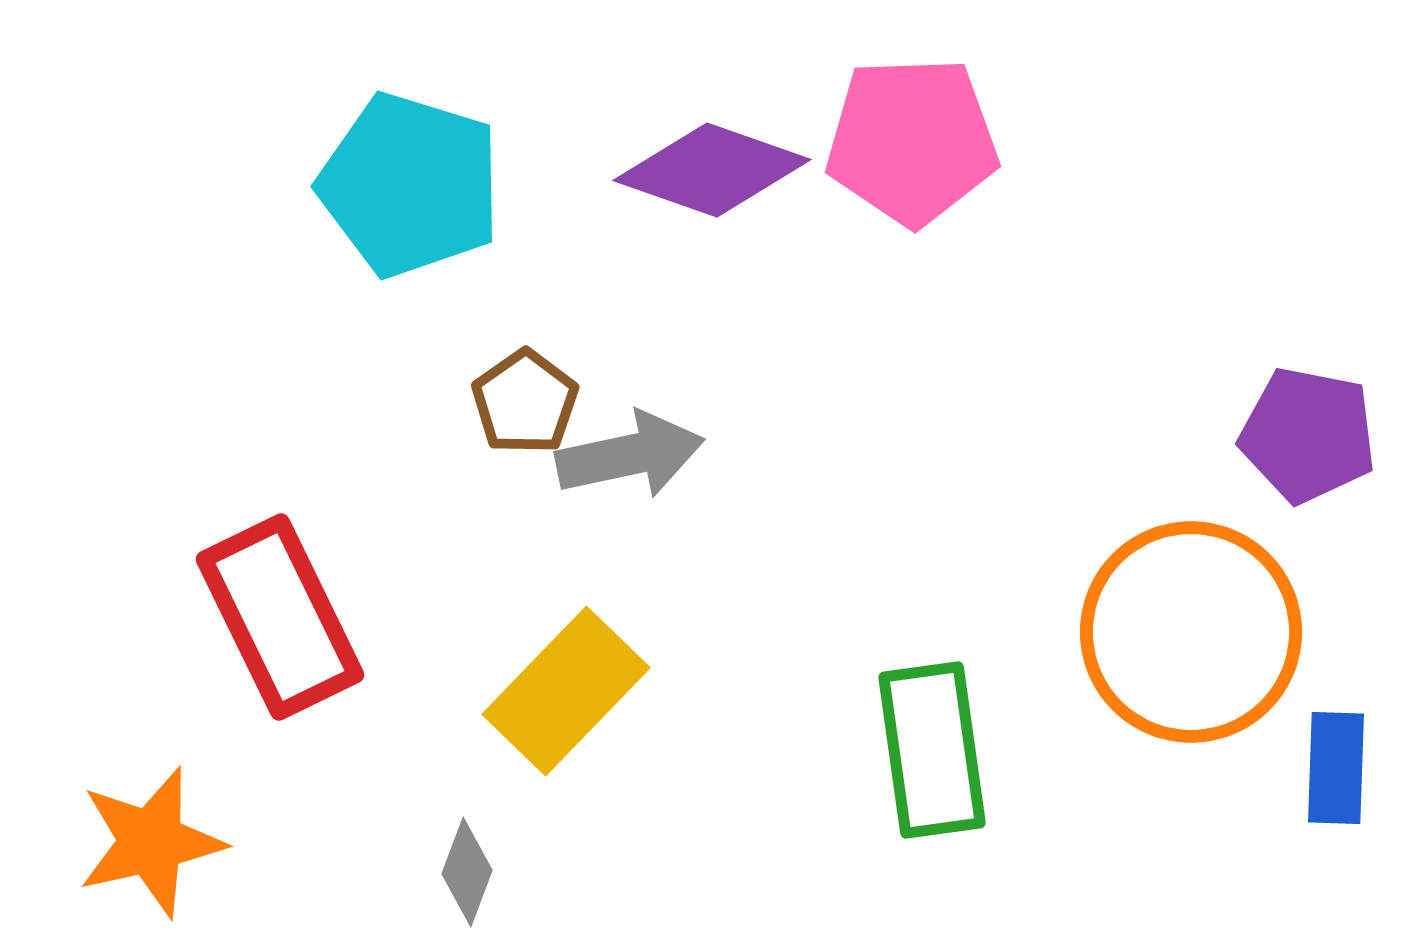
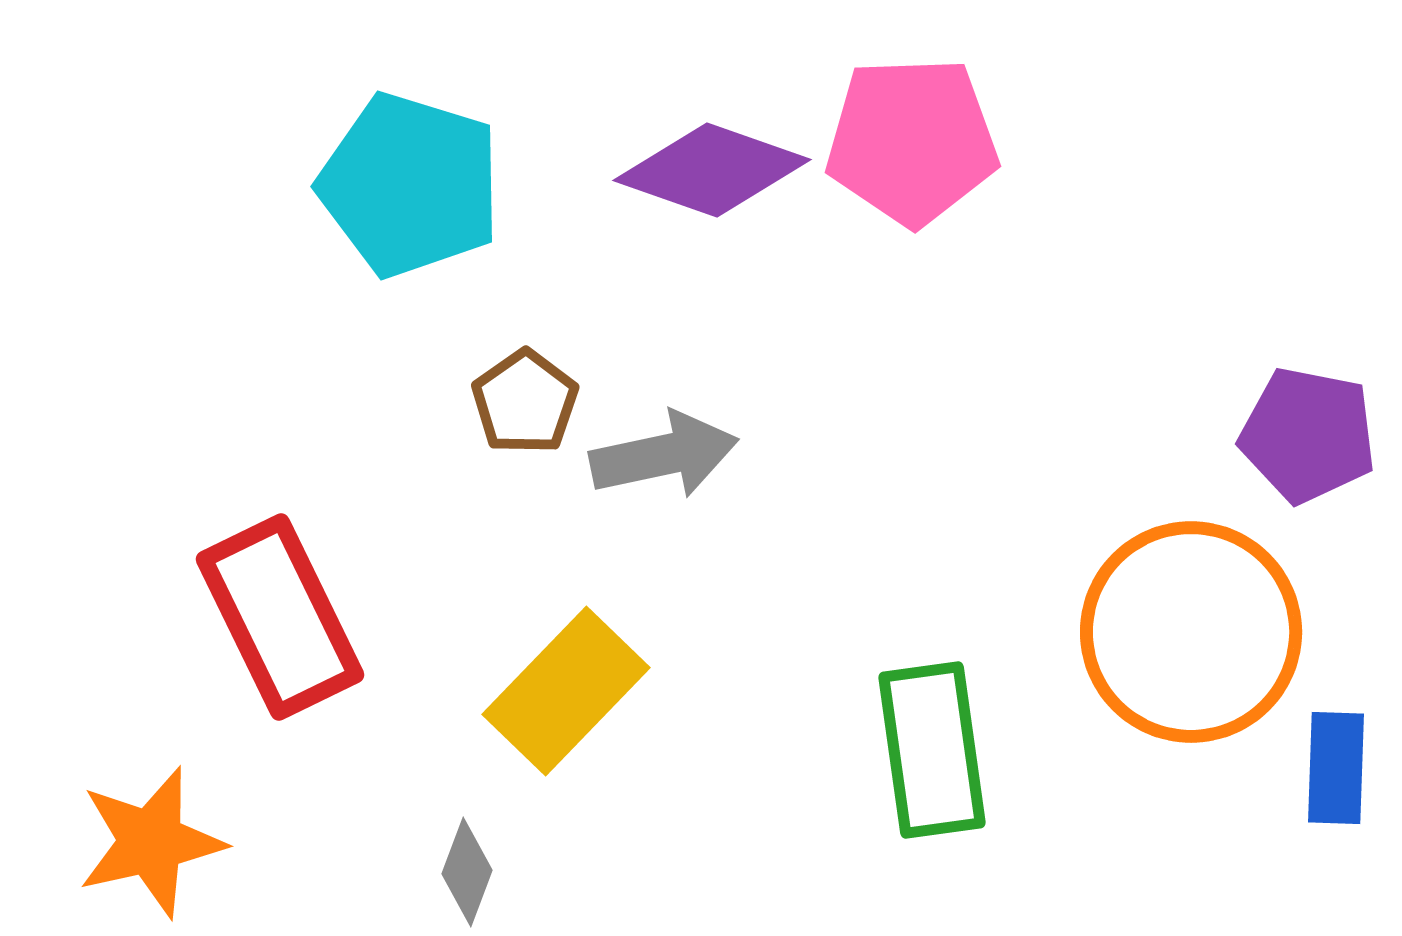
gray arrow: moved 34 px right
